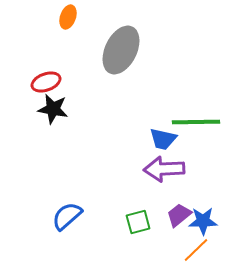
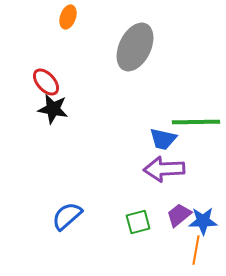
gray ellipse: moved 14 px right, 3 px up
red ellipse: rotated 68 degrees clockwise
orange line: rotated 36 degrees counterclockwise
